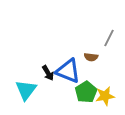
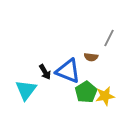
black arrow: moved 3 px left, 1 px up
